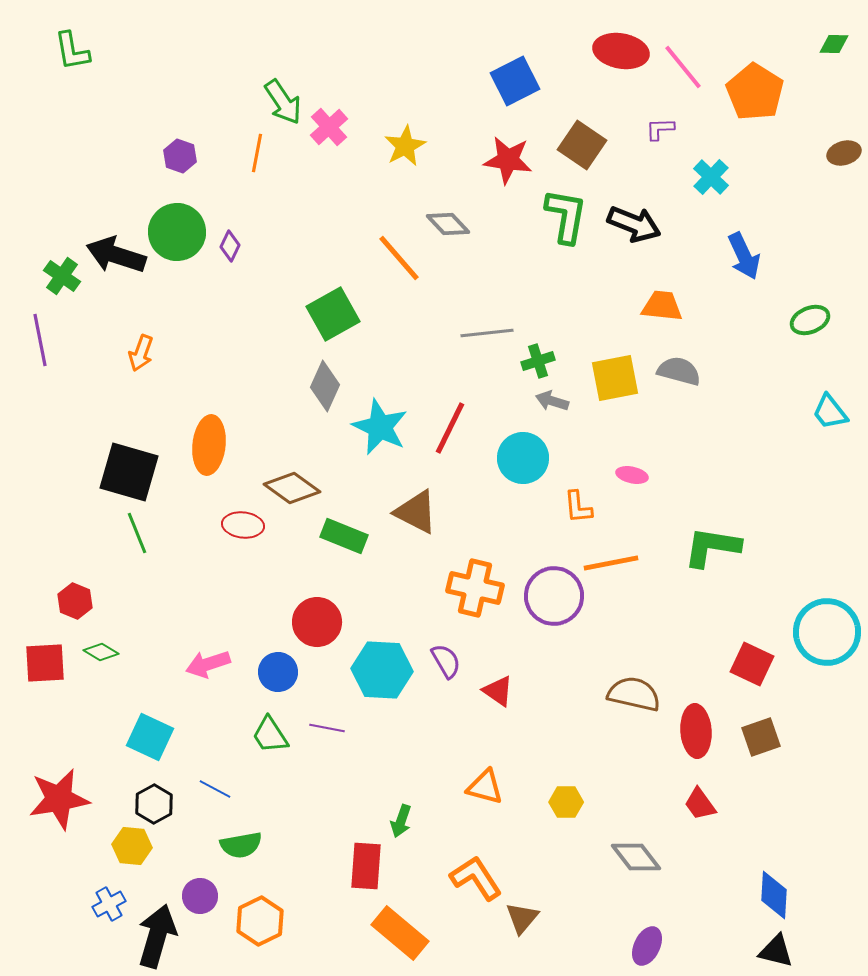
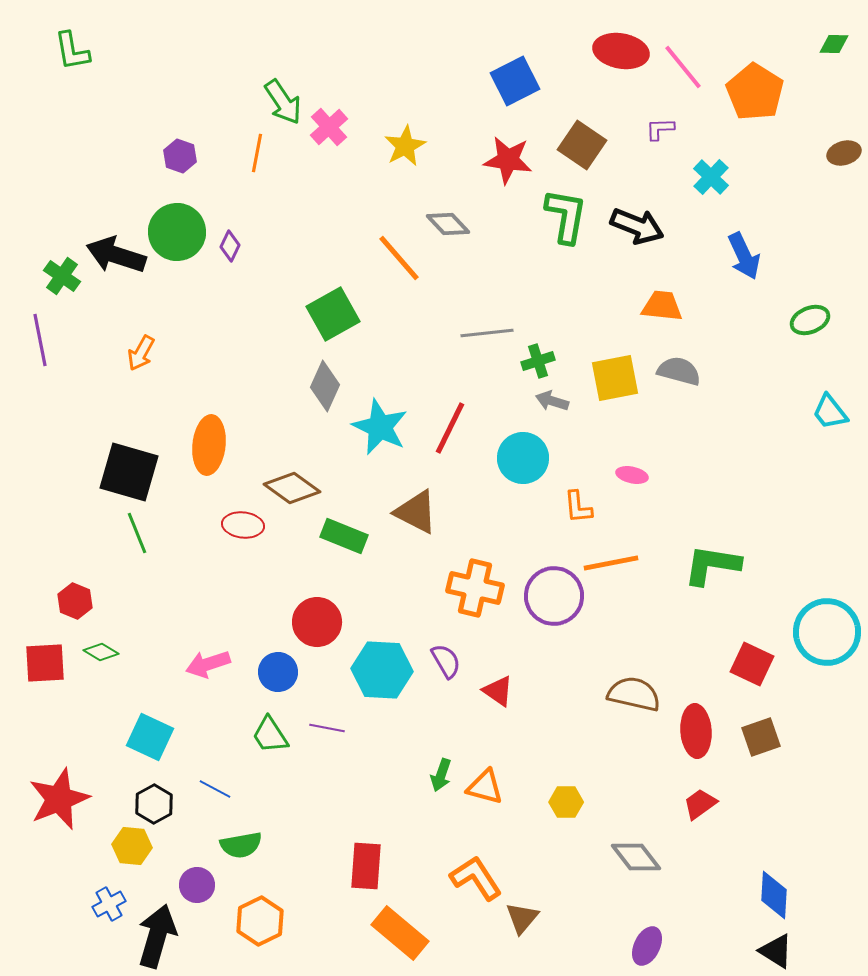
black arrow at (634, 224): moved 3 px right, 2 px down
orange arrow at (141, 353): rotated 9 degrees clockwise
green L-shape at (712, 547): moved 18 px down
red star at (59, 799): rotated 12 degrees counterclockwise
red trapezoid at (700, 804): rotated 90 degrees clockwise
green arrow at (401, 821): moved 40 px right, 46 px up
purple circle at (200, 896): moved 3 px left, 11 px up
black triangle at (776, 951): rotated 18 degrees clockwise
